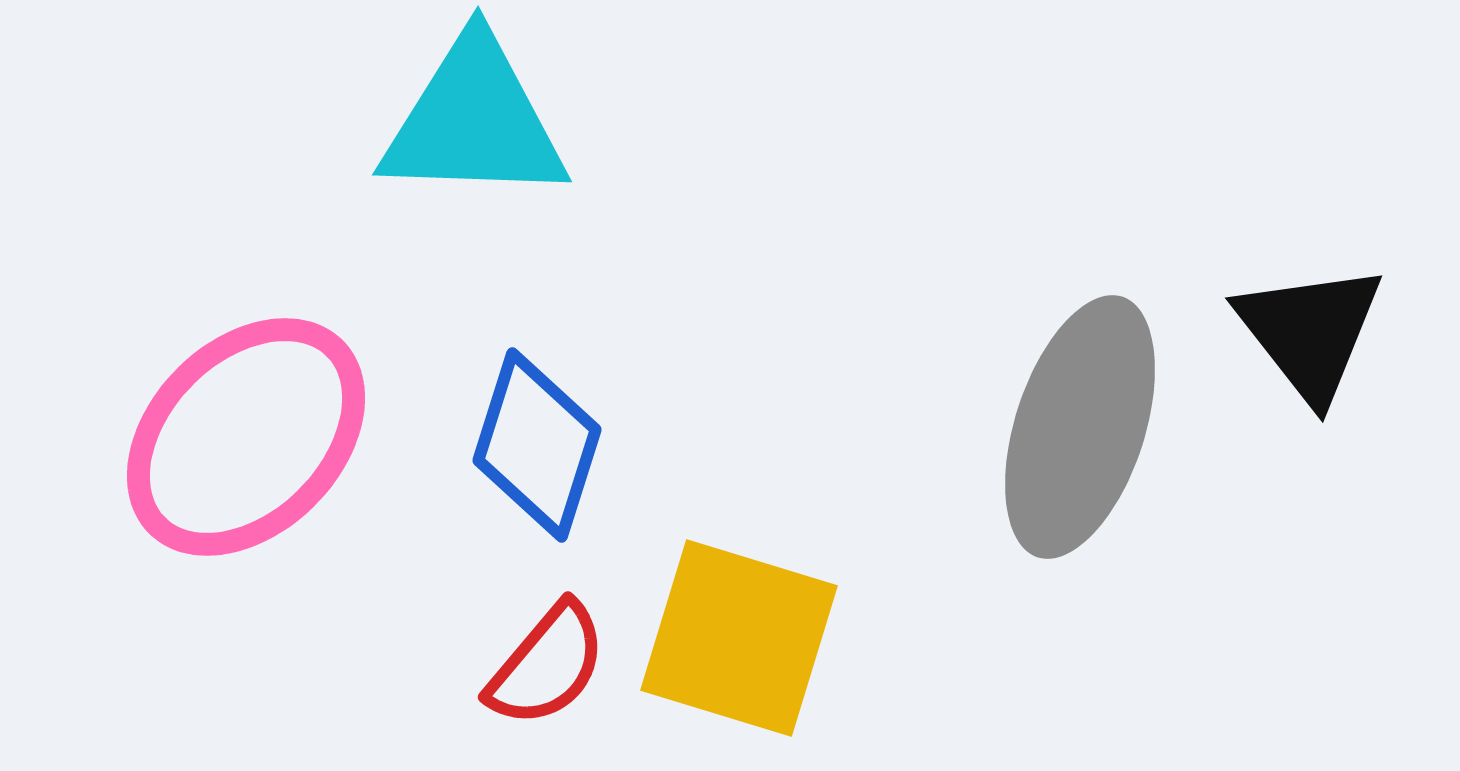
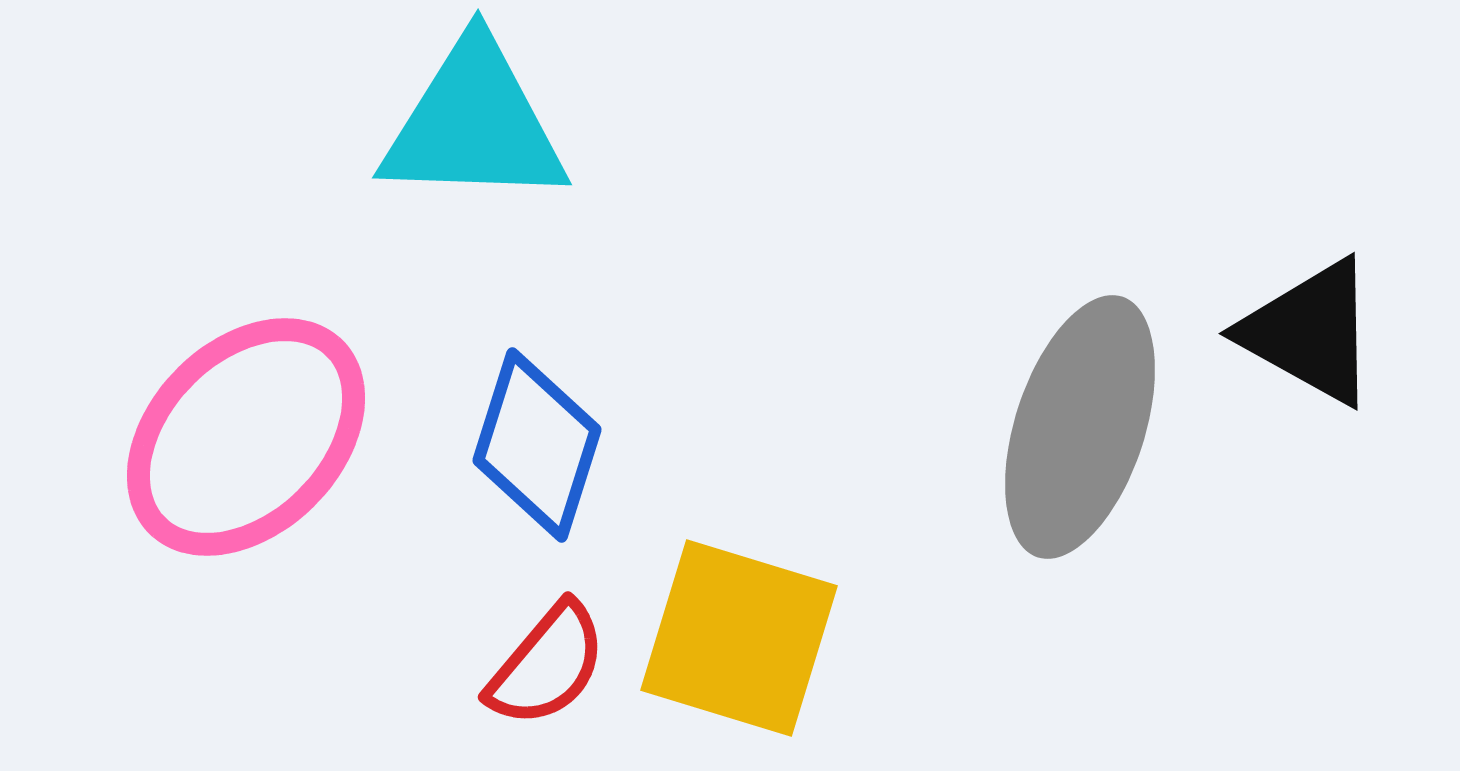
cyan triangle: moved 3 px down
black triangle: rotated 23 degrees counterclockwise
